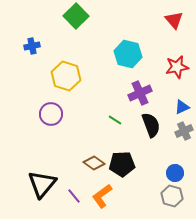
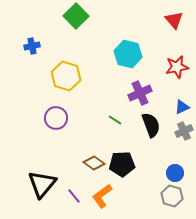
purple circle: moved 5 px right, 4 px down
